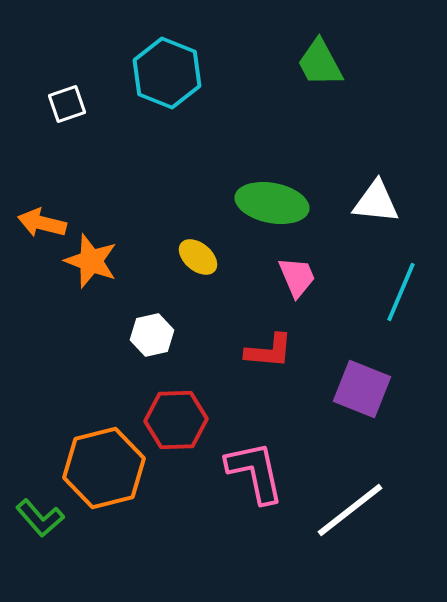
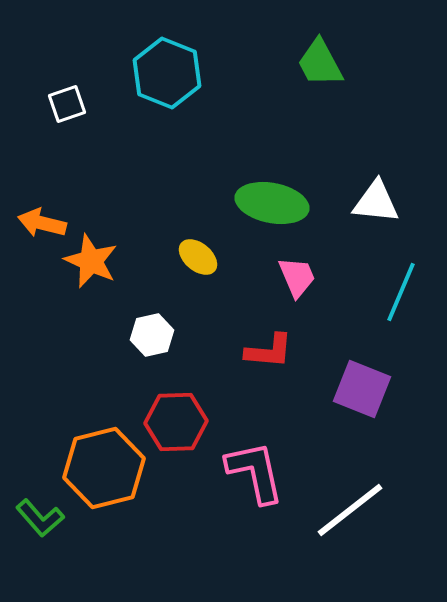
orange star: rotated 4 degrees clockwise
red hexagon: moved 2 px down
